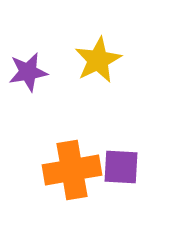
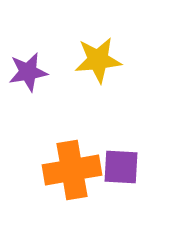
yellow star: rotated 21 degrees clockwise
